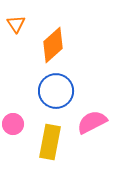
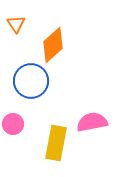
blue circle: moved 25 px left, 10 px up
pink semicircle: rotated 16 degrees clockwise
yellow rectangle: moved 6 px right, 1 px down
